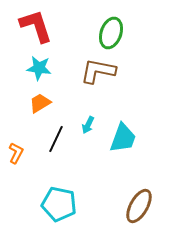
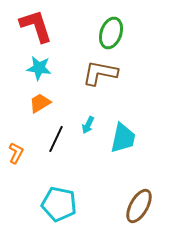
brown L-shape: moved 2 px right, 2 px down
cyan trapezoid: rotated 8 degrees counterclockwise
